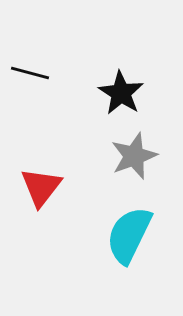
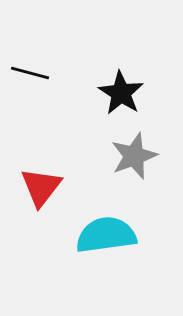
cyan semicircle: moved 23 px left; rotated 56 degrees clockwise
